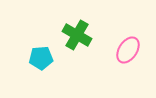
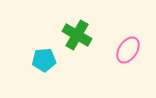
cyan pentagon: moved 3 px right, 2 px down
